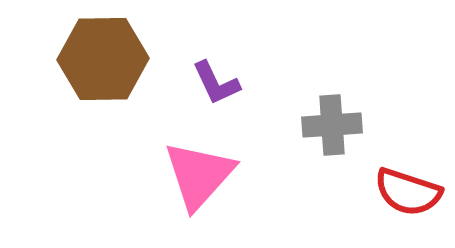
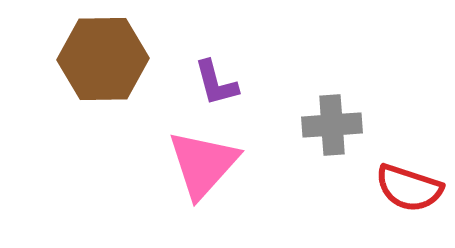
purple L-shape: rotated 10 degrees clockwise
pink triangle: moved 4 px right, 11 px up
red semicircle: moved 1 px right, 4 px up
